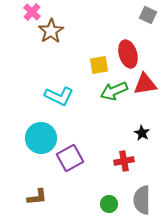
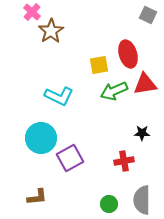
black star: rotated 28 degrees counterclockwise
